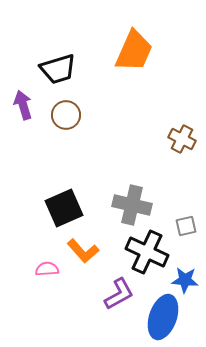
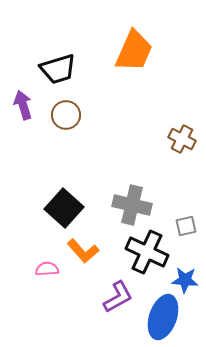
black square: rotated 24 degrees counterclockwise
purple L-shape: moved 1 px left, 3 px down
